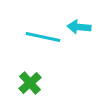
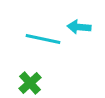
cyan line: moved 2 px down
